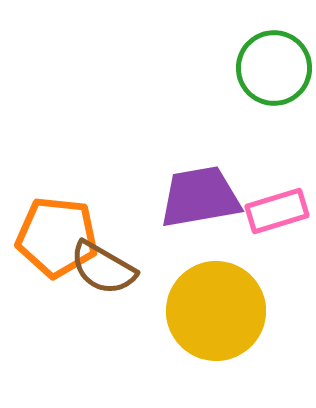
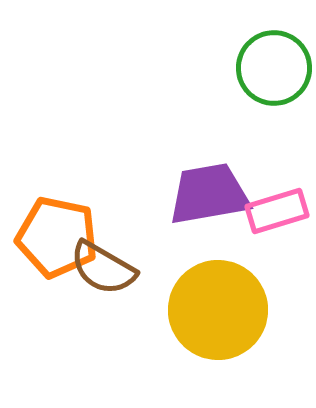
purple trapezoid: moved 9 px right, 3 px up
orange pentagon: rotated 6 degrees clockwise
yellow circle: moved 2 px right, 1 px up
